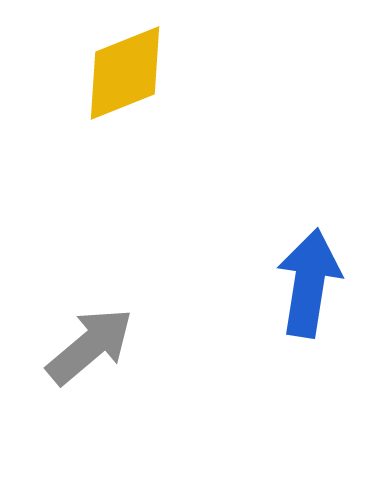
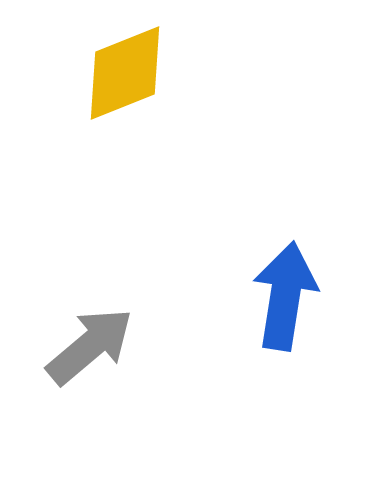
blue arrow: moved 24 px left, 13 px down
